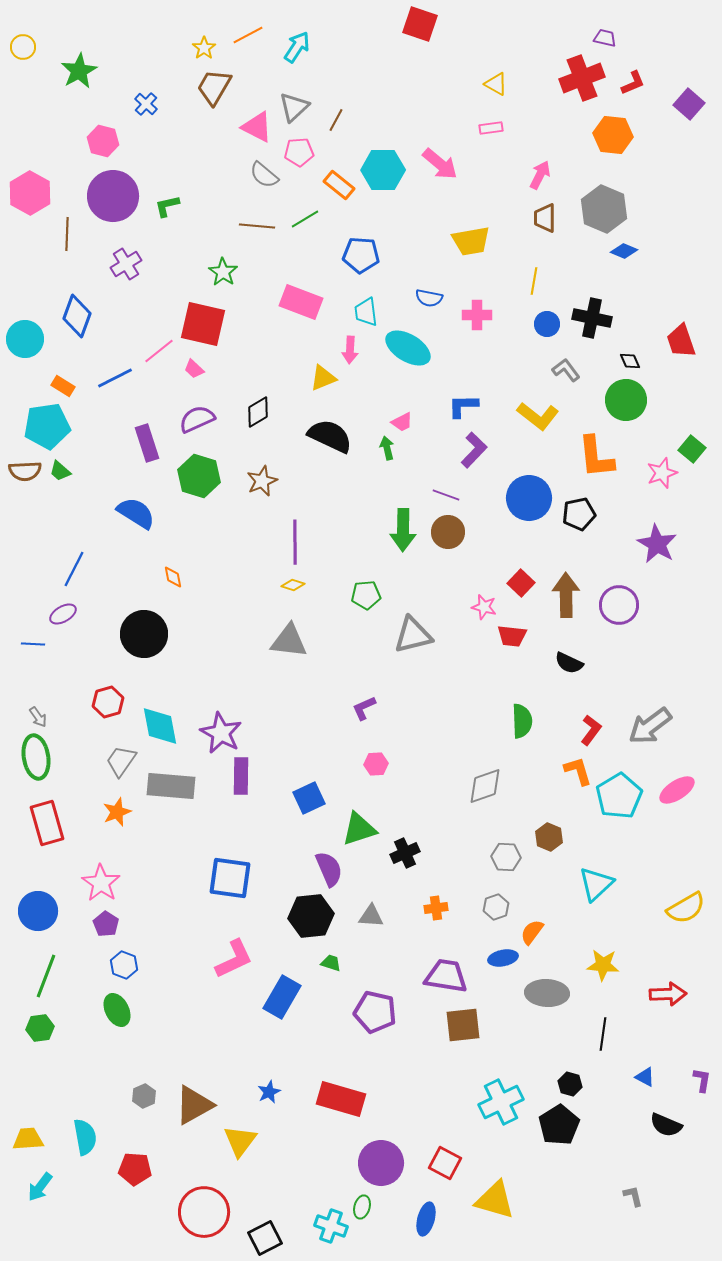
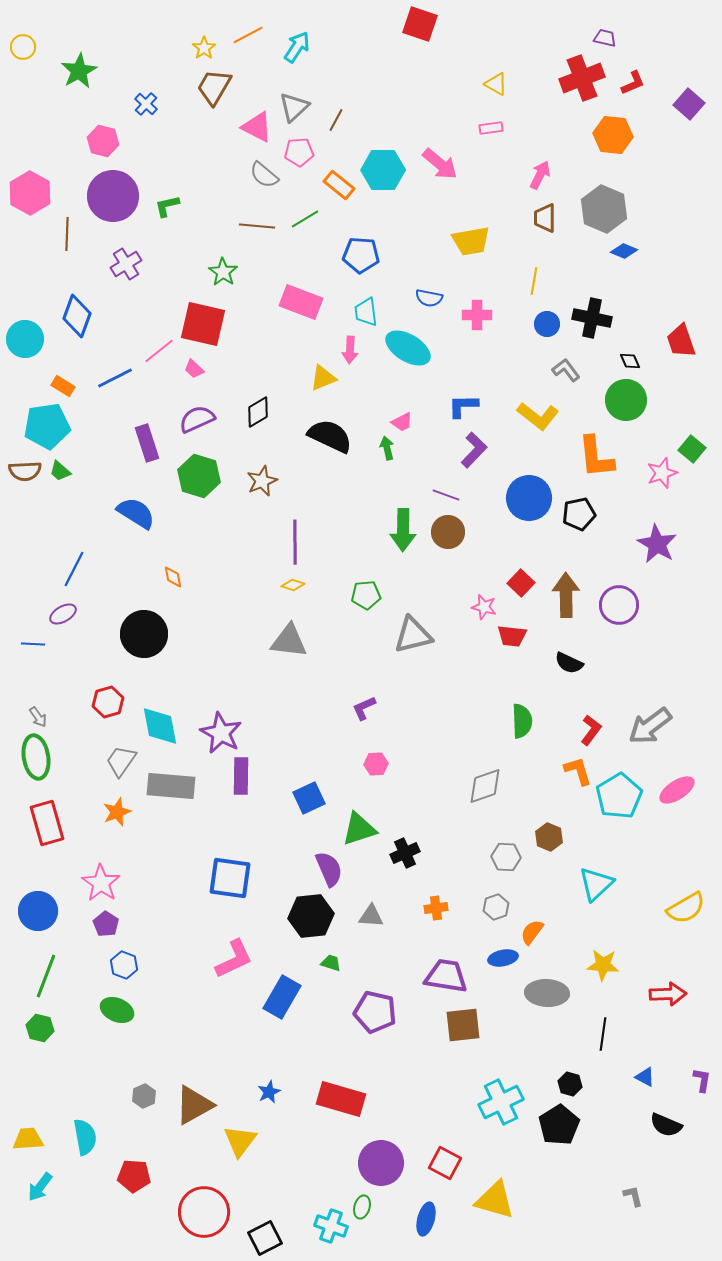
green ellipse at (117, 1010): rotated 40 degrees counterclockwise
green hexagon at (40, 1028): rotated 20 degrees clockwise
red pentagon at (135, 1169): moved 1 px left, 7 px down
